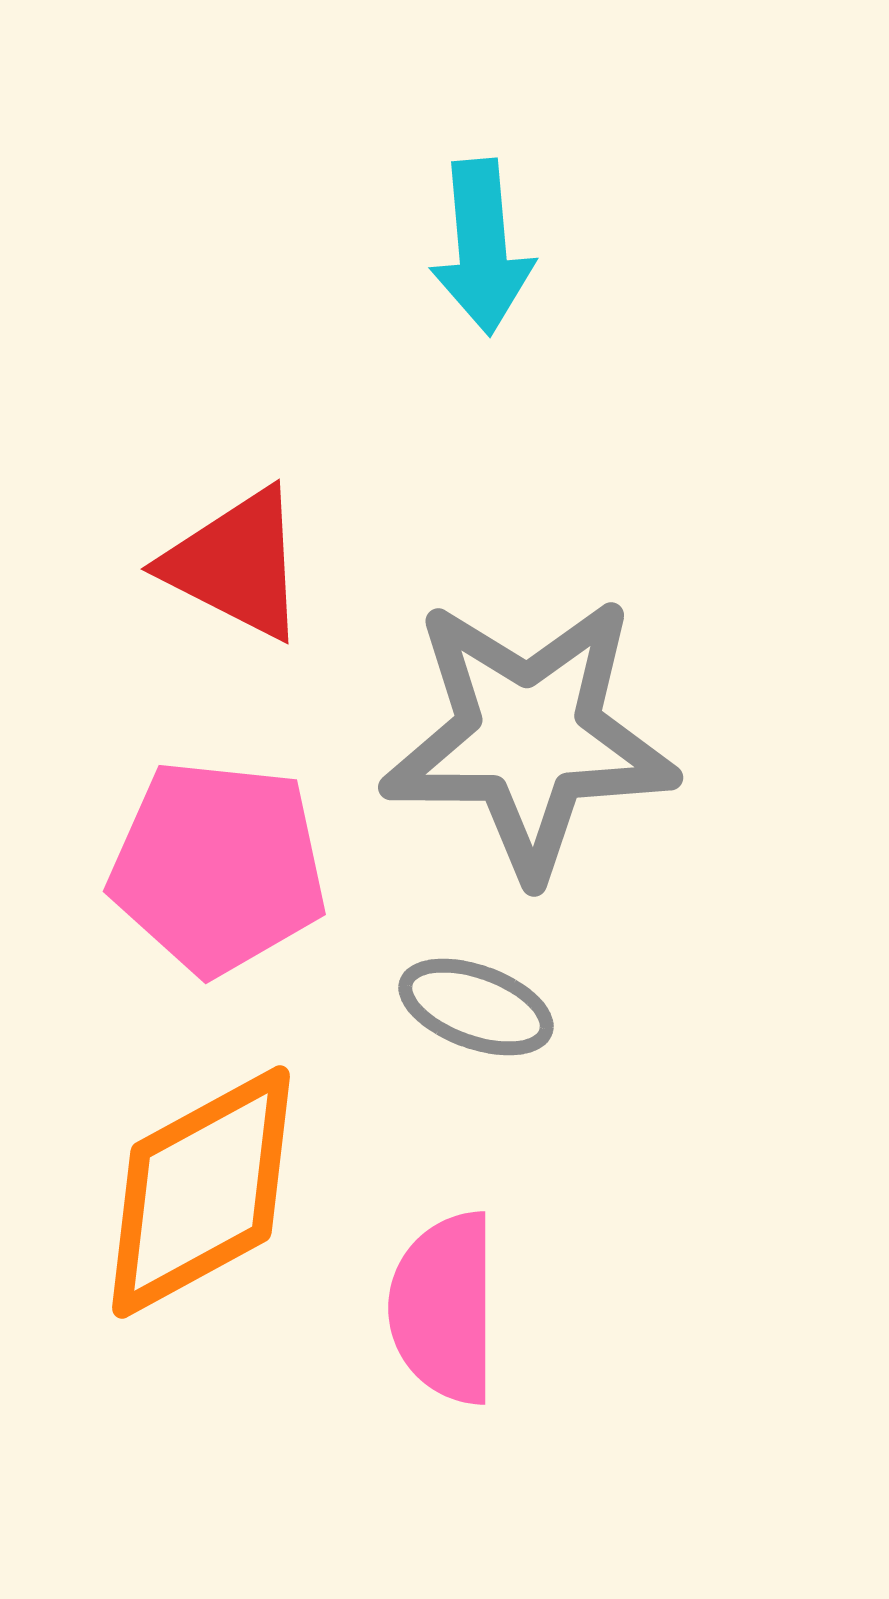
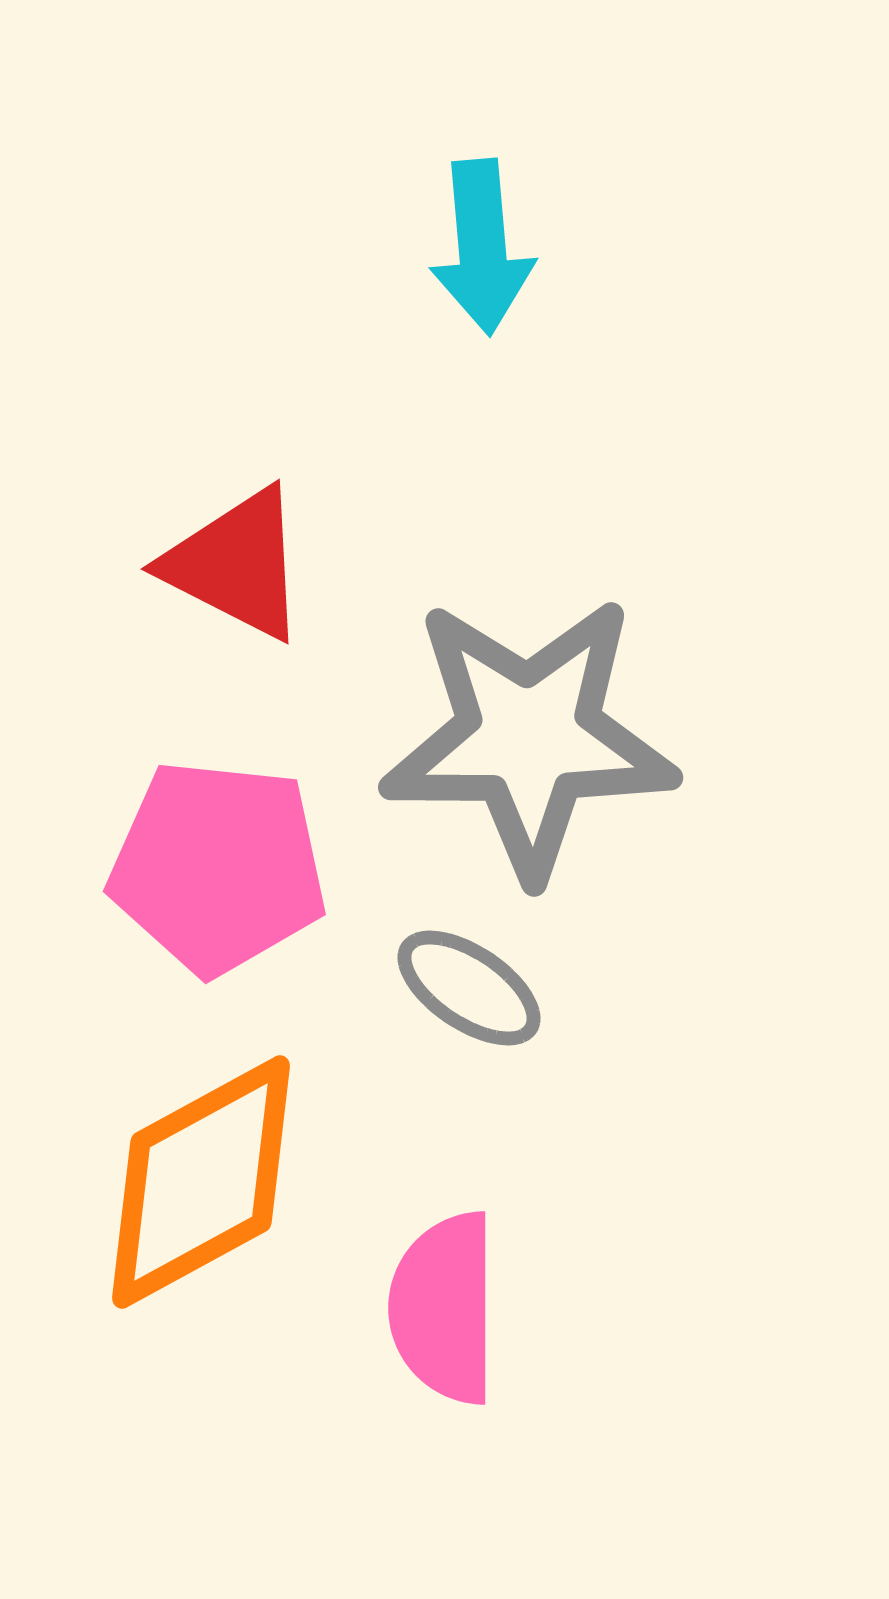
gray ellipse: moved 7 px left, 19 px up; rotated 14 degrees clockwise
orange diamond: moved 10 px up
